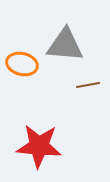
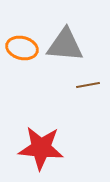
orange ellipse: moved 16 px up
red star: moved 2 px right, 2 px down
